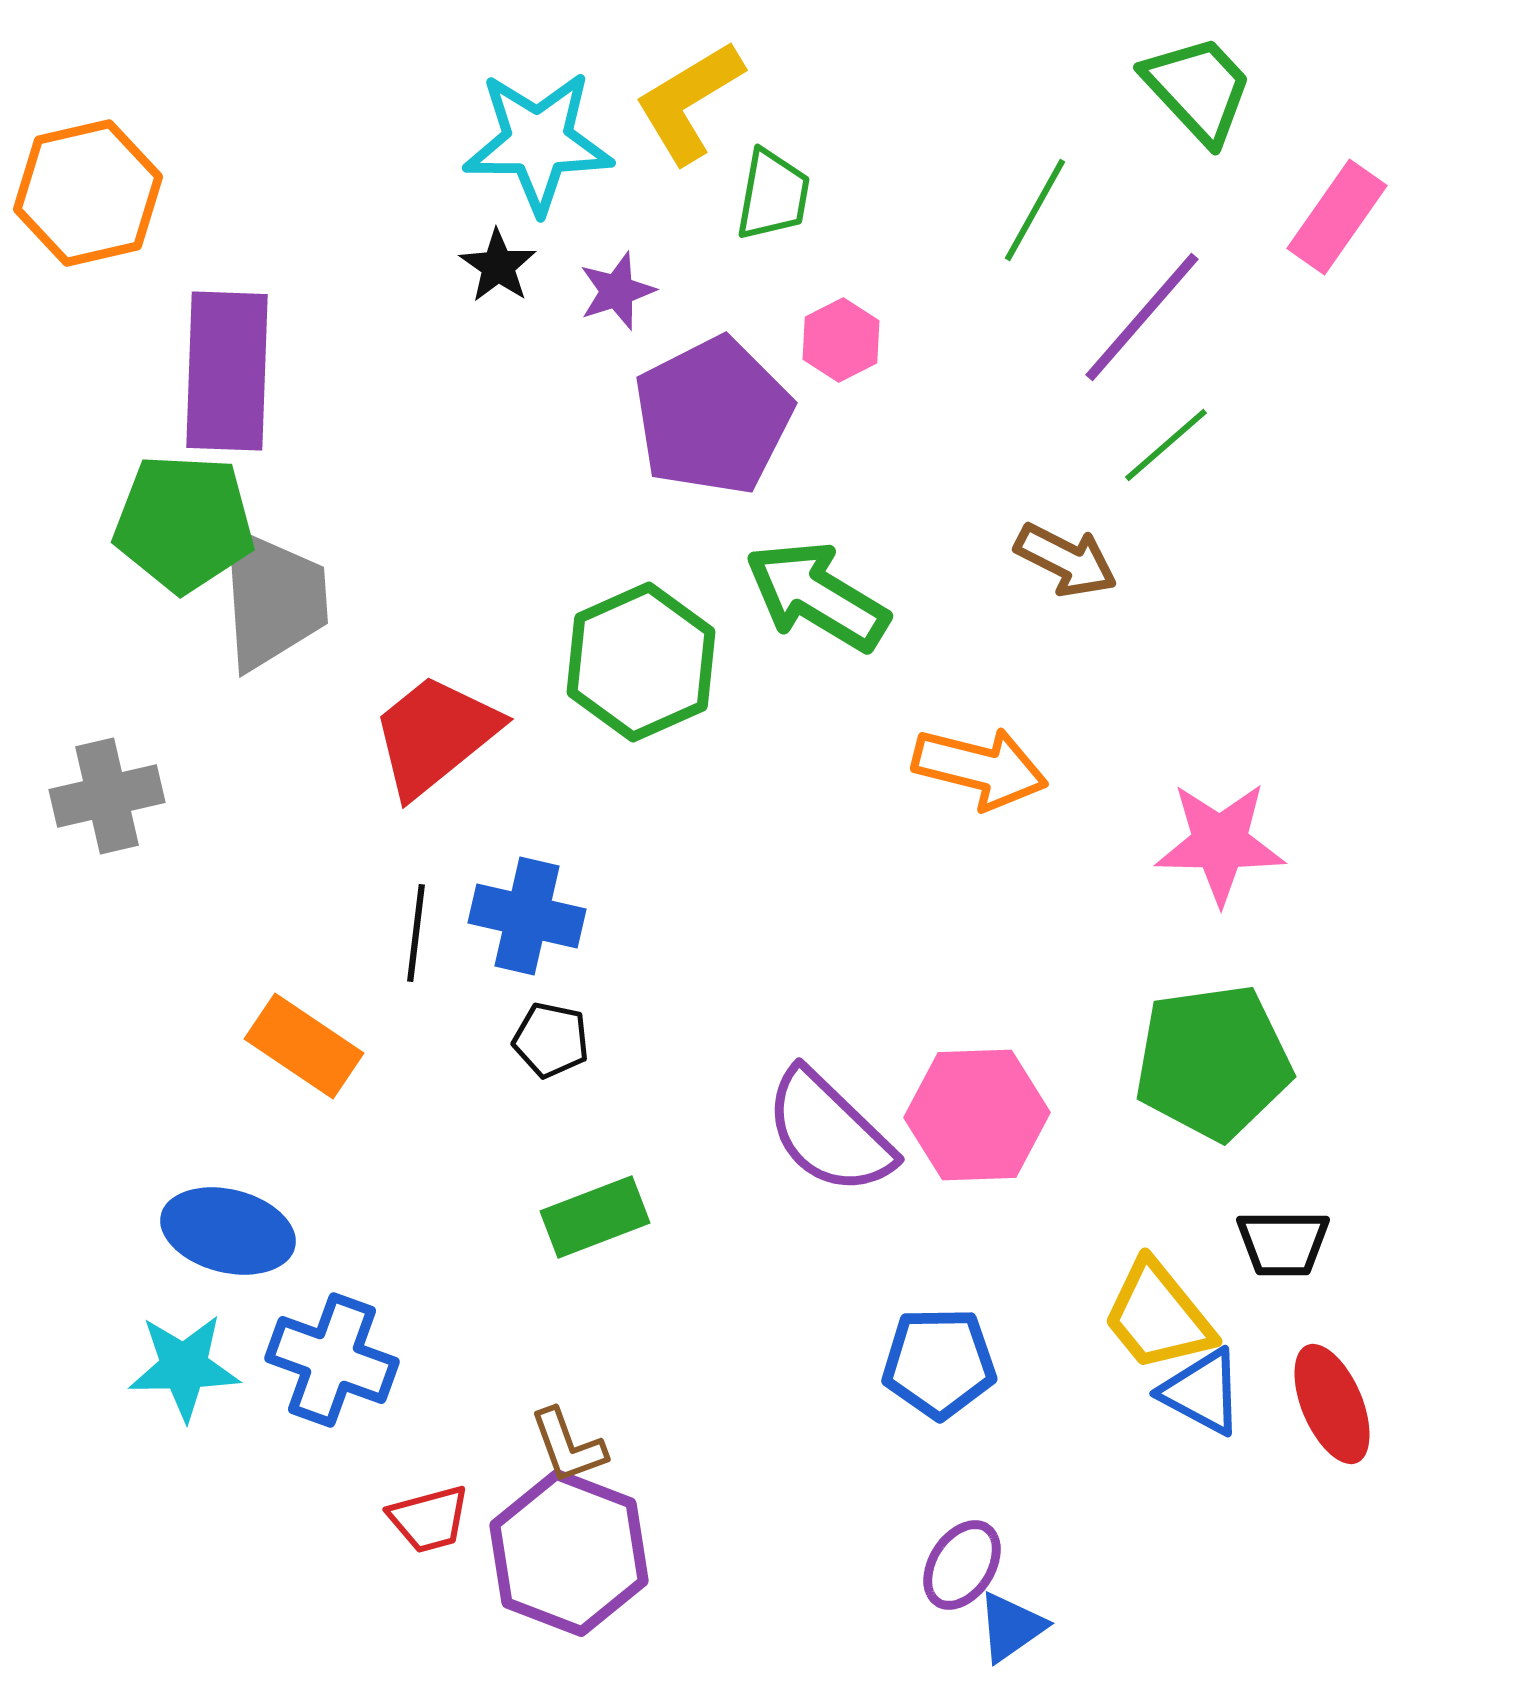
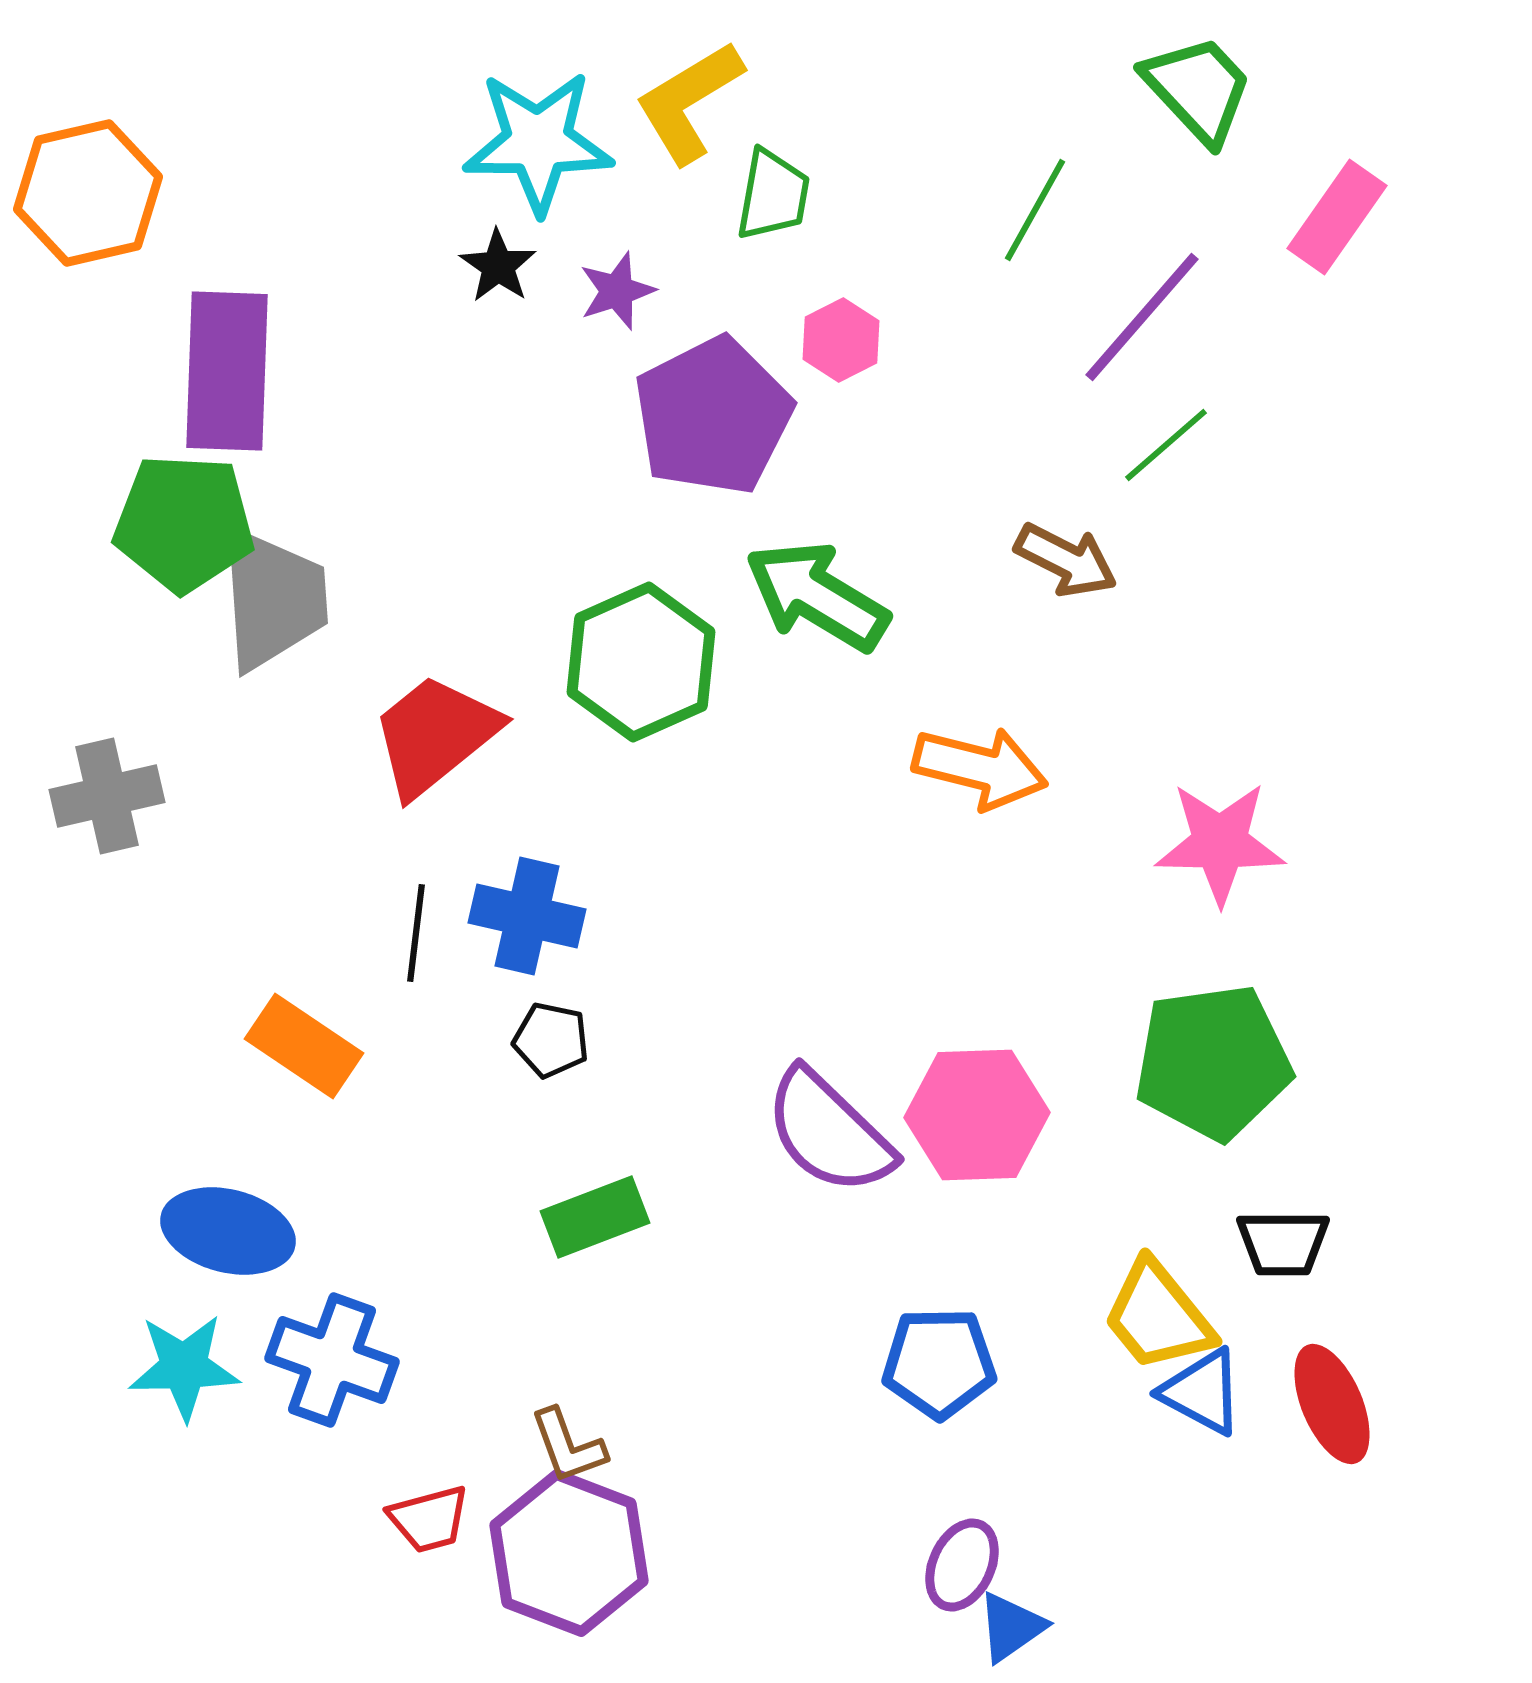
purple ellipse at (962, 1565): rotated 8 degrees counterclockwise
